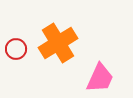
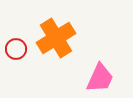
orange cross: moved 2 px left, 5 px up
